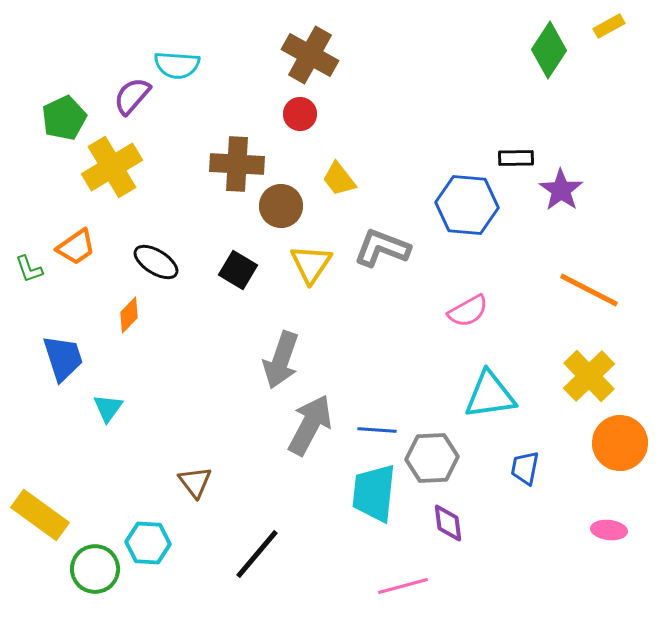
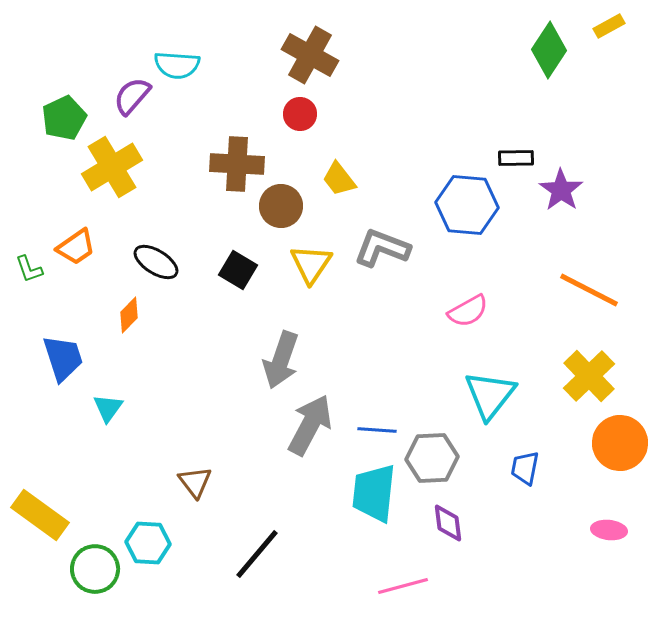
cyan triangle at (490, 395): rotated 44 degrees counterclockwise
